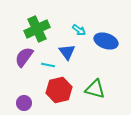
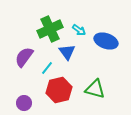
green cross: moved 13 px right
cyan line: moved 1 px left, 3 px down; rotated 64 degrees counterclockwise
